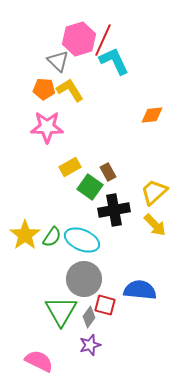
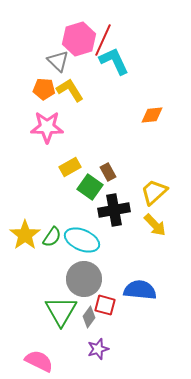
purple star: moved 8 px right, 4 px down
